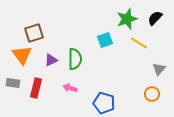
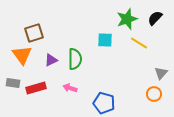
cyan square: rotated 21 degrees clockwise
gray triangle: moved 2 px right, 4 px down
red rectangle: rotated 60 degrees clockwise
orange circle: moved 2 px right
